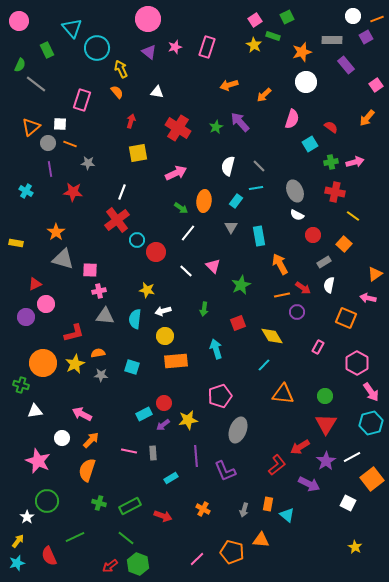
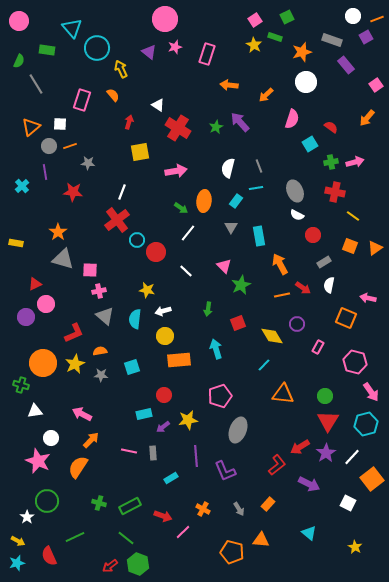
pink circle at (148, 19): moved 17 px right
green rectangle at (273, 36): moved 2 px right, 1 px down
gray rectangle at (332, 40): rotated 18 degrees clockwise
pink rectangle at (207, 47): moved 7 px down
green rectangle at (47, 50): rotated 56 degrees counterclockwise
green semicircle at (20, 65): moved 1 px left, 4 px up
gray line at (36, 84): rotated 20 degrees clockwise
orange arrow at (229, 85): rotated 24 degrees clockwise
orange semicircle at (117, 92): moved 4 px left, 3 px down
white triangle at (157, 92): moved 1 px right, 13 px down; rotated 24 degrees clockwise
orange arrow at (264, 95): moved 2 px right
red arrow at (131, 121): moved 2 px left, 1 px down
gray circle at (48, 143): moved 1 px right, 3 px down
orange line at (70, 144): moved 2 px down; rotated 40 degrees counterclockwise
yellow square at (138, 153): moved 2 px right, 1 px up
white semicircle at (228, 166): moved 2 px down
gray line at (259, 166): rotated 24 degrees clockwise
purple line at (50, 169): moved 5 px left, 3 px down
pink arrow at (176, 173): moved 2 px up; rotated 15 degrees clockwise
cyan cross at (26, 191): moved 4 px left, 5 px up; rotated 16 degrees clockwise
orange star at (56, 232): moved 2 px right
orange square at (344, 244): moved 6 px right, 2 px down; rotated 21 degrees counterclockwise
pink triangle at (213, 266): moved 11 px right
orange triangle at (375, 274): moved 26 px up
green arrow at (204, 309): moved 4 px right
purple circle at (297, 312): moved 12 px down
gray triangle at (105, 316): rotated 36 degrees clockwise
red L-shape at (74, 333): rotated 10 degrees counterclockwise
orange semicircle at (98, 353): moved 2 px right, 2 px up
orange rectangle at (176, 361): moved 3 px right, 1 px up
pink hexagon at (357, 363): moved 2 px left, 1 px up; rotated 15 degrees counterclockwise
cyan square at (132, 367): rotated 35 degrees counterclockwise
red circle at (164, 403): moved 8 px up
cyan rectangle at (144, 414): rotated 14 degrees clockwise
cyan hexagon at (371, 423): moved 5 px left, 1 px down
red triangle at (326, 424): moved 2 px right, 3 px up
purple arrow at (163, 425): moved 2 px down
white circle at (62, 438): moved 11 px left
white line at (352, 457): rotated 18 degrees counterclockwise
purple star at (326, 461): moved 8 px up
orange semicircle at (87, 470): moved 9 px left, 3 px up; rotated 15 degrees clockwise
orange rectangle at (268, 504): rotated 32 degrees clockwise
gray arrow at (244, 510): moved 5 px left, 1 px up; rotated 48 degrees counterclockwise
cyan triangle at (287, 515): moved 22 px right, 18 px down
yellow arrow at (18, 541): rotated 80 degrees clockwise
pink line at (197, 559): moved 14 px left, 27 px up
